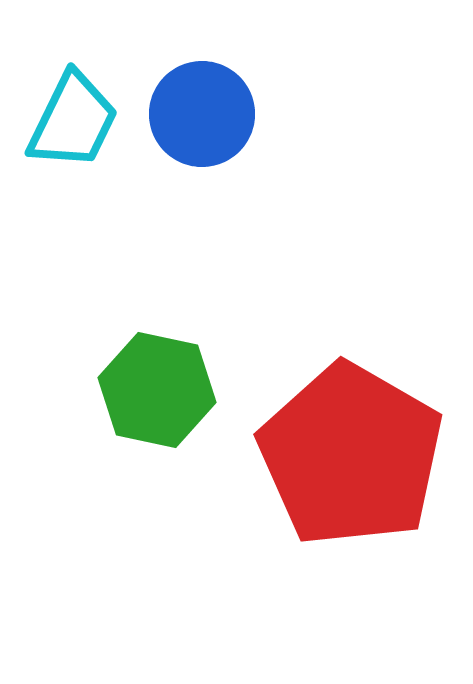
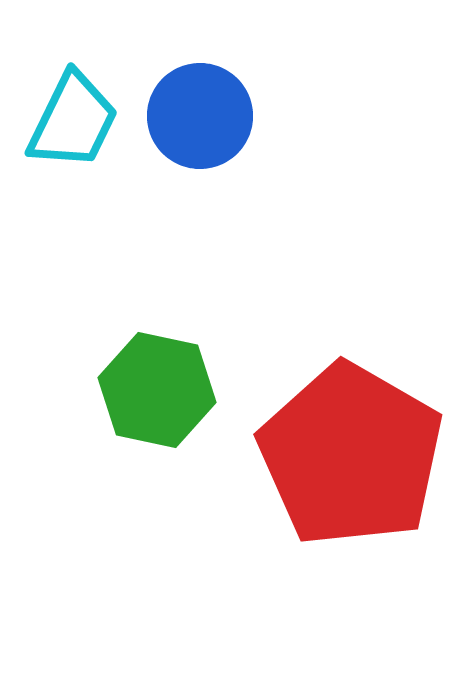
blue circle: moved 2 px left, 2 px down
